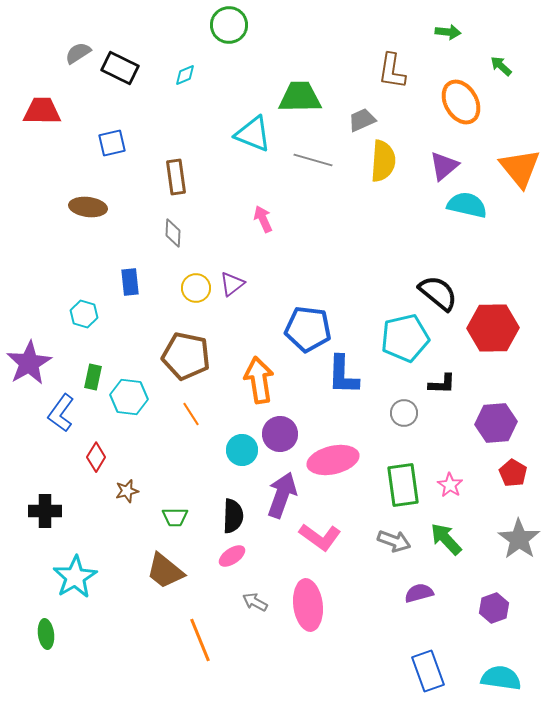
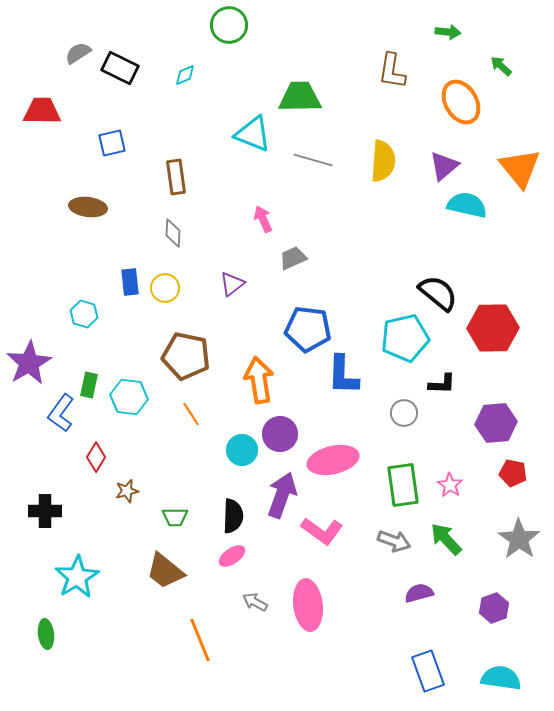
gray trapezoid at (362, 120): moved 69 px left, 138 px down
yellow circle at (196, 288): moved 31 px left
green rectangle at (93, 377): moved 4 px left, 8 px down
red pentagon at (513, 473): rotated 20 degrees counterclockwise
pink L-shape at (320, 537): moved 2 px right, 6 px up
cyan star at (75, 577): moved 2 px right
